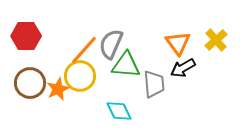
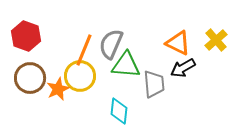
red hexagon: rotated 20 degrees clockwise
orange triangle: rotated 28 degrees counterclockwise
orange line: rotated 20 degrees counterclockwise
brown circle: moved 5 px up
cyan diamond: rotated 32 degrees clockwise
